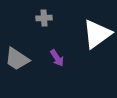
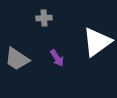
white triangle: moved 8 px down
